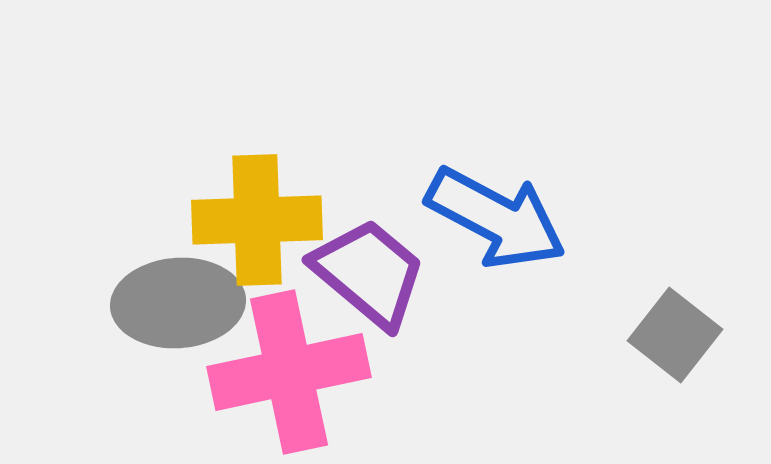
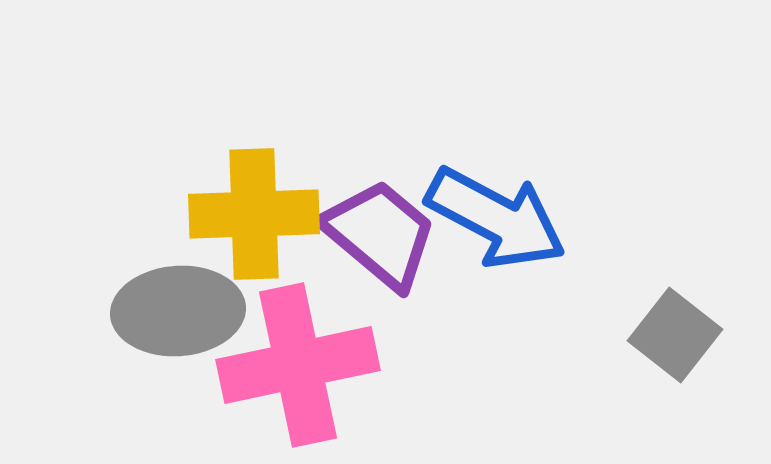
yellow cross: moved 3 px left, 6 px up
purple trapezoid: moved 11 px right, 39 px up
gray ellipse: moved 8 px down
pink cross: moved 9 px right, 7 px up
